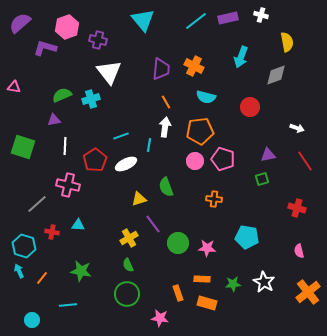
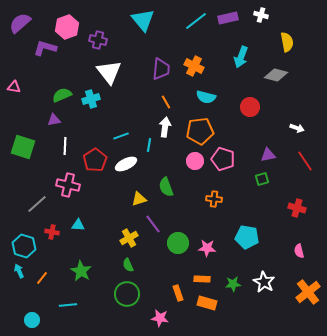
gray diamond at (276, 75): rotated 35 degrees clockwise
green star at (81, 271): rotated 20 degrees clockwise
